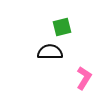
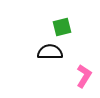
pink L-shape: moved 2 px up
